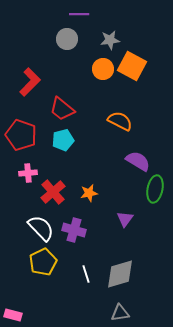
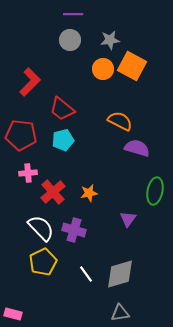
purple line: moved 6 px left
gray circle: moved 3 px right, 1 px down
red pentagon: rotated 12 degrees counterclockwise
purple semicircle: moved 1 px left, 13 px up; rotated 15 degrees counterclockwise
green ellipse: moved 2 px down
purple triangle: moved 3 px right
white line: rotated 18 degrees counterclockwise
pink rectangle: moved 1 px up
